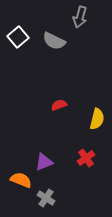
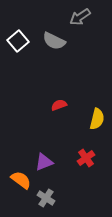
gray arrow: rotated 40 degrees clockwise
white square: moved 4 px down
orange semicircle: rotated 15 degrees clockwise
